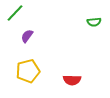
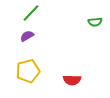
green line: moved 16 px right
green semicircle: moved 1 px right
purple semicircle: rotated 24 degrees clockwise
